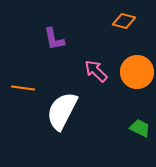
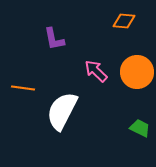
orange diamond: rotated 10 degrees counterclockwise
